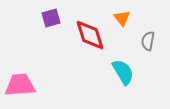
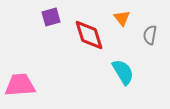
purple square: moved 1 px up
red diamond: moved 1 px left
gray semicircle: moved 2 px right, 6 px up
